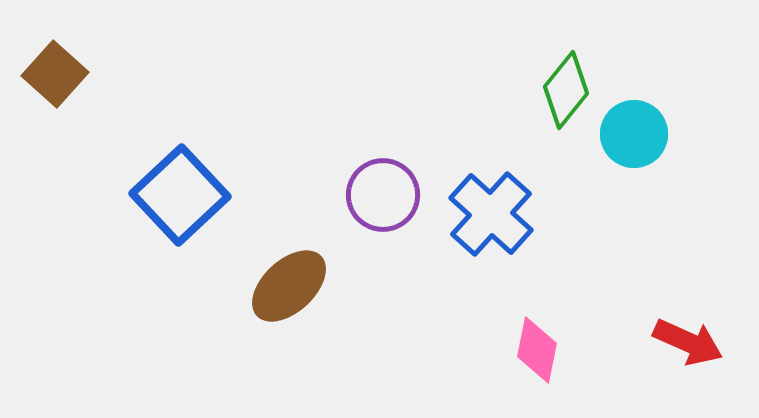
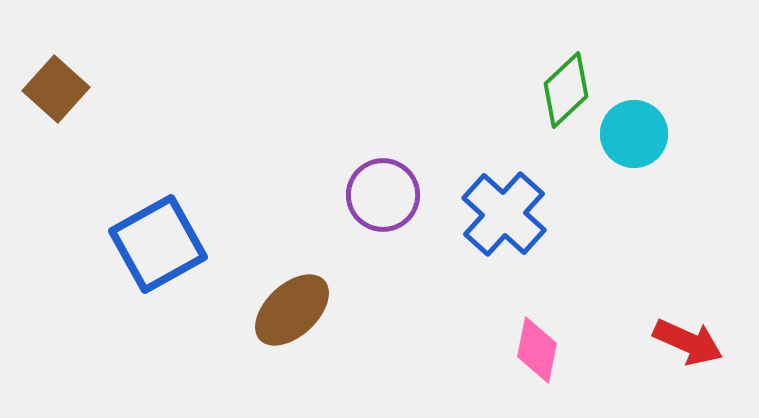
brown square: moved 1 px right, 15 px down
green diamond: rotated 8 degrees clockwise
blue square: moved 22 px left, 49 px down; rotated 14 degrees clockwise
blue cross: moved 13 px right
brown ellipse: moved 3 px right, 24 px down
